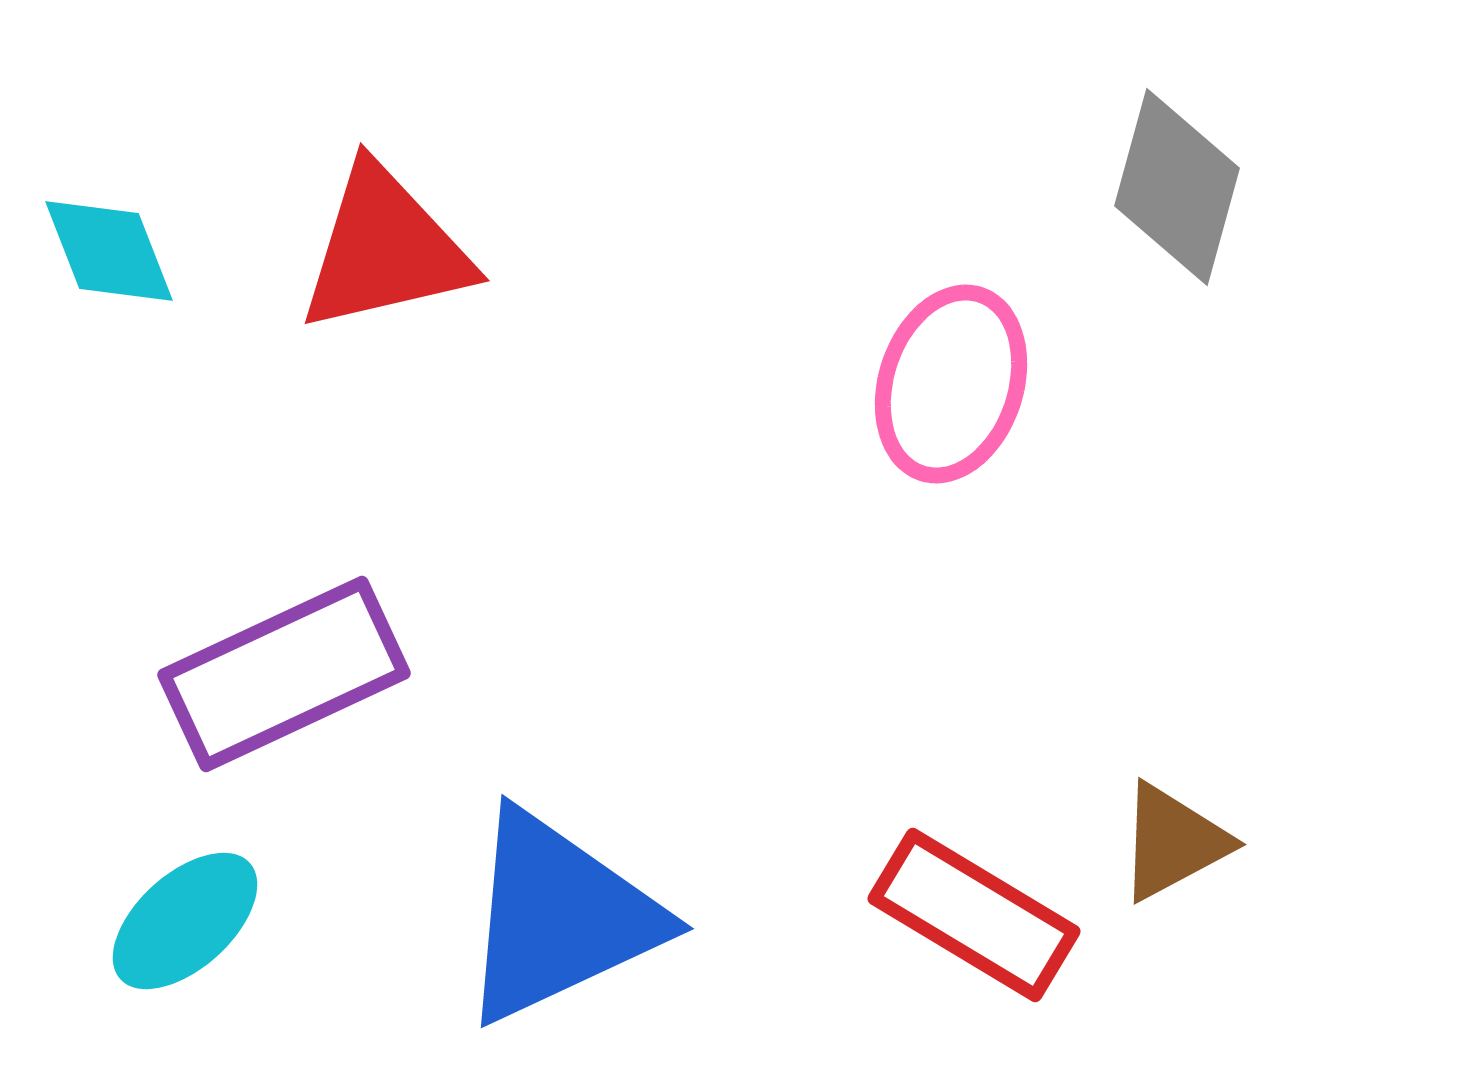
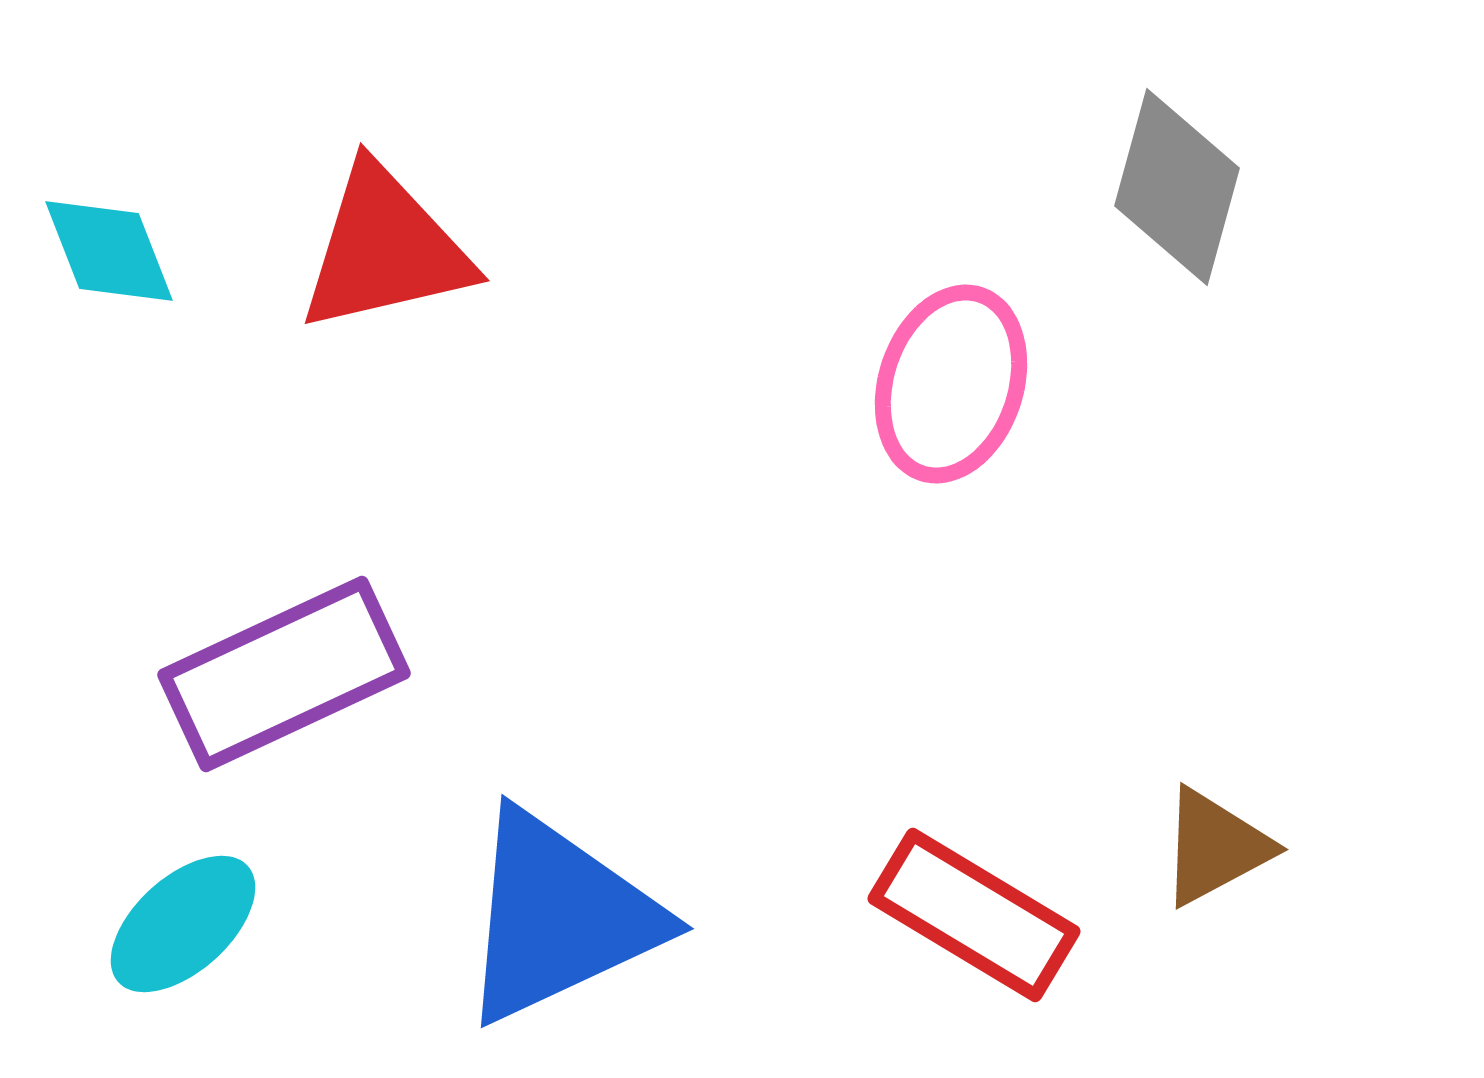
brown triangle: moved 42 px right, 5 px down
cyan ellipse: moved 2 px left, 3 px down
